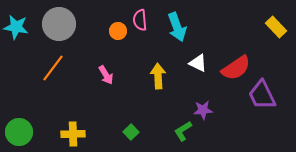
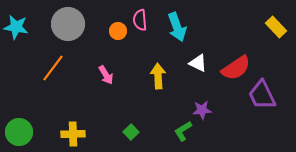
gray circle: moved 9 px right
purple star: moved 1 px left
